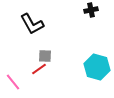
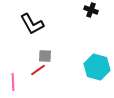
black cross: rotated 32 degrees clockwise
red line: moved 1 px left, 1 px down
pink line: rotated 36 degrees clockwise
